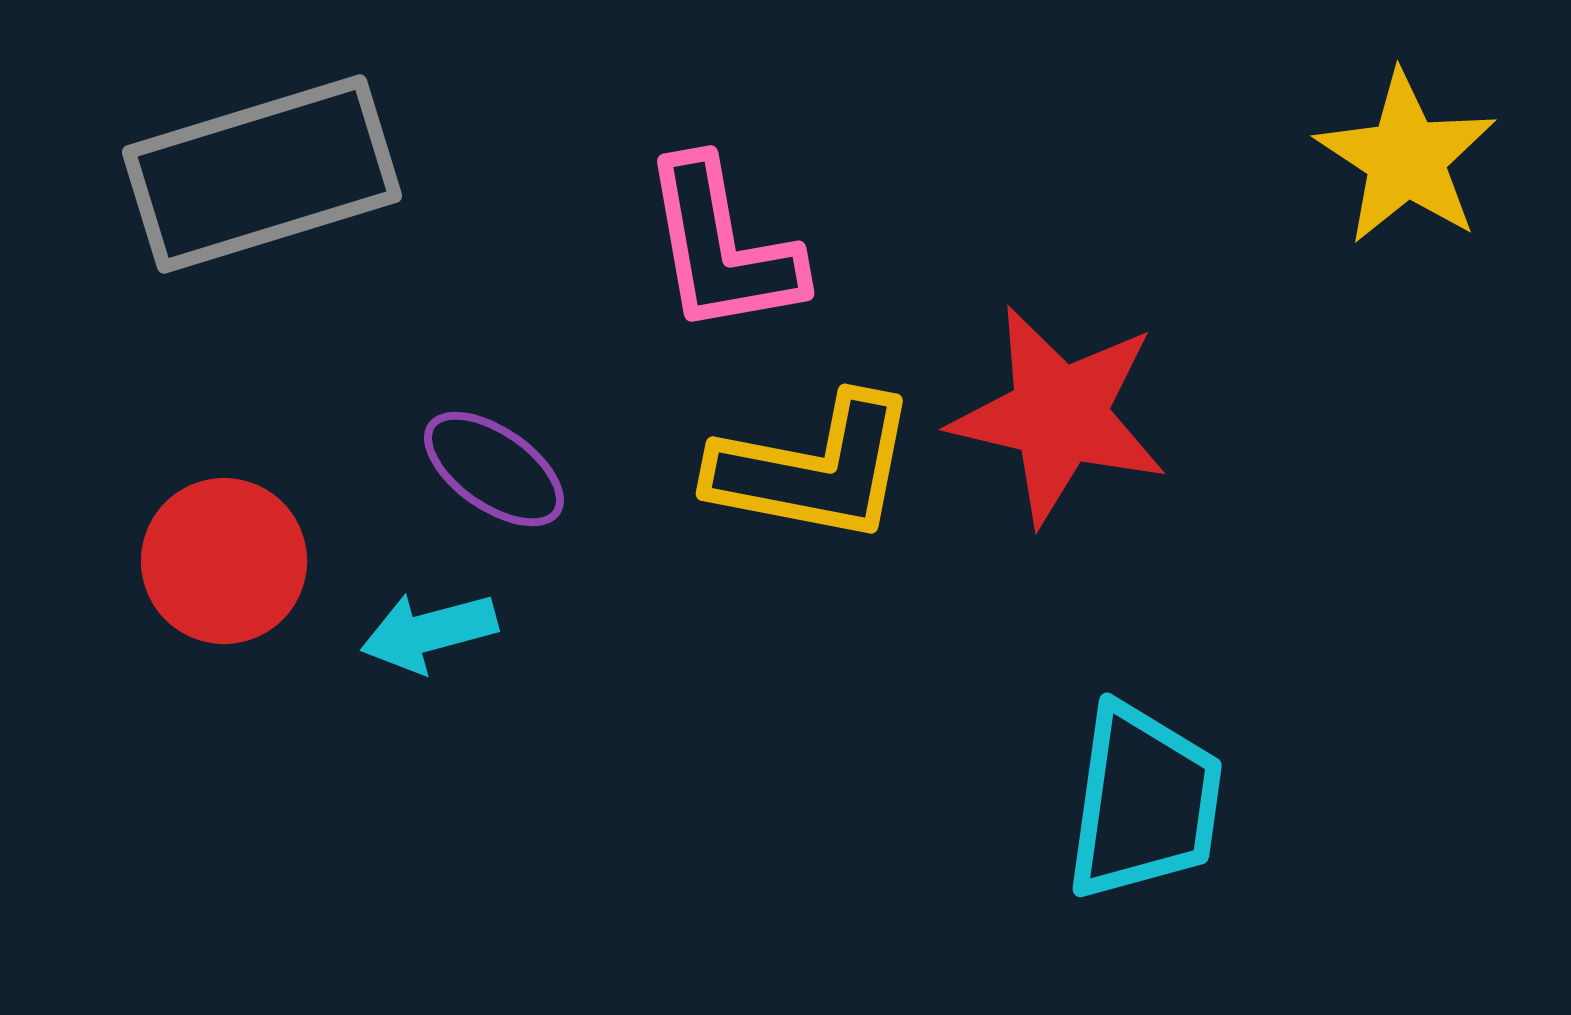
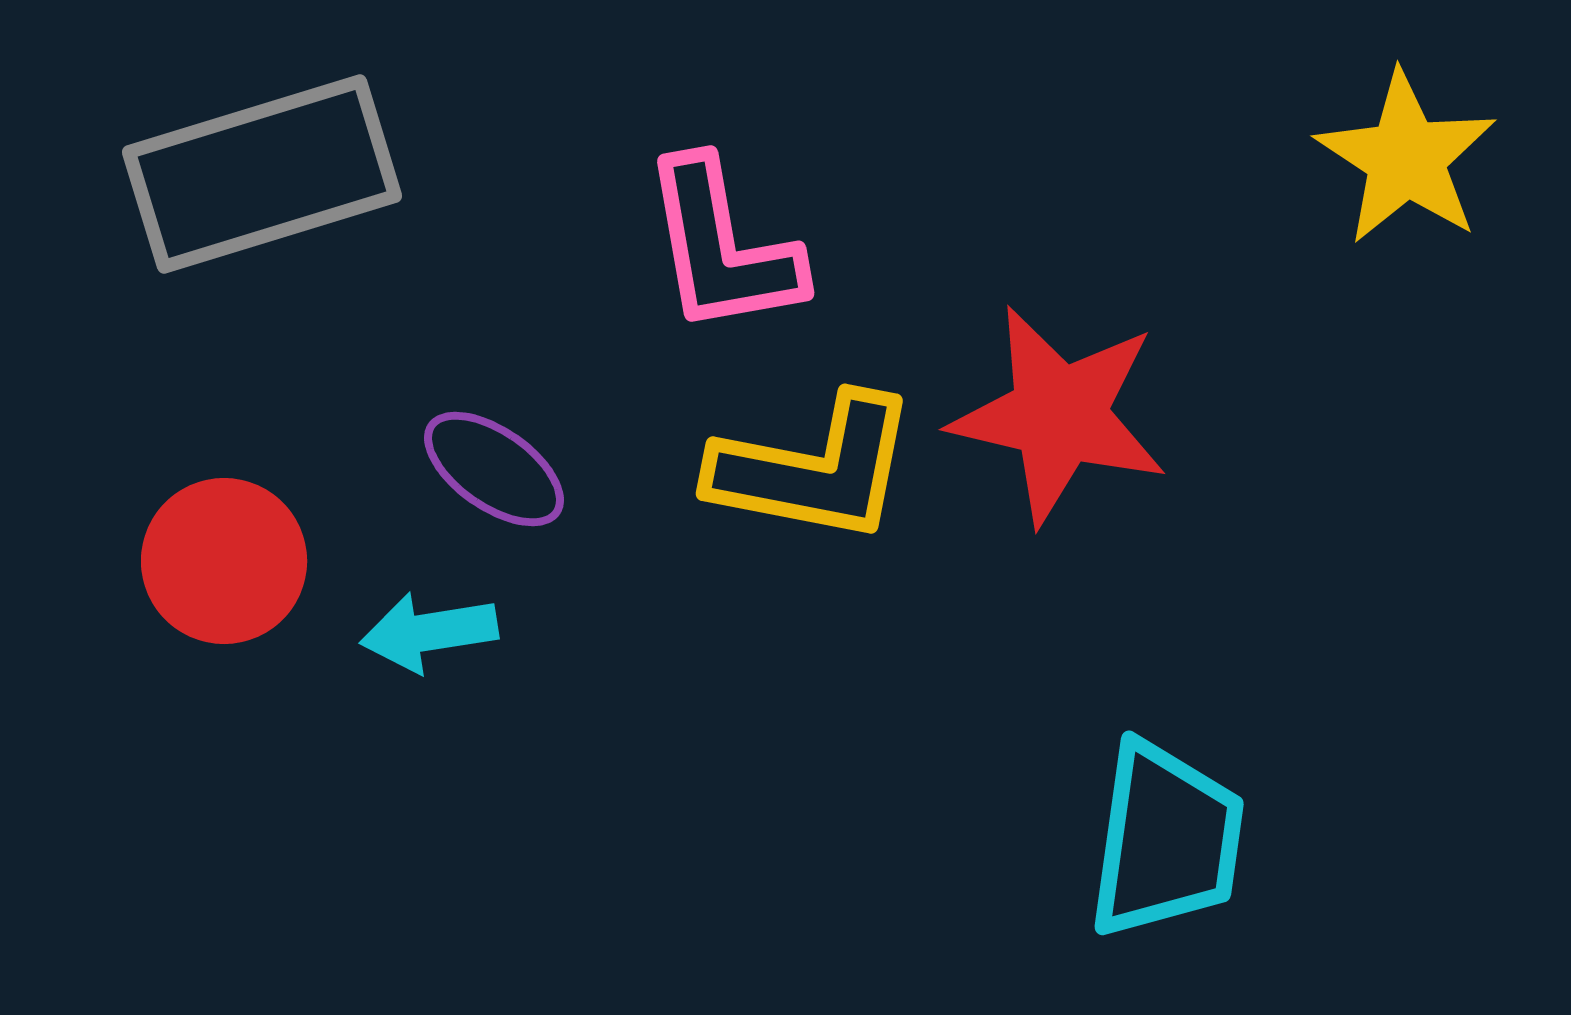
cyan arrow: rotated 6 degrees clockwise
cyan trapezoid: moved 22 px right, 38 px down
